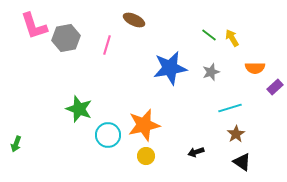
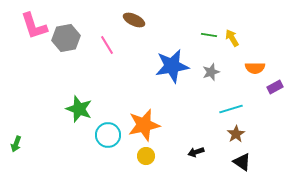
green line: rotated 28 degrees counterclockwise
pink line: rotated 48 degrees counterclockwise
blue star: moved 2 px right, 2 px up
purple rectangle: rotated 14 degrees clockwise
cyan line: moved 1 px right, 1 px down
